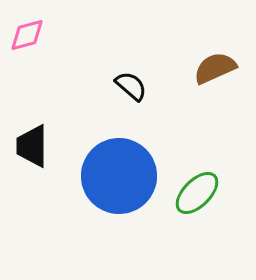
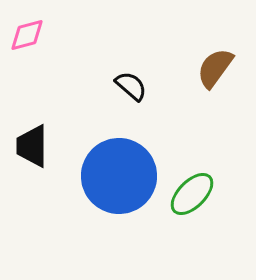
brown semicircle: rotated 30 degrees counterclockwise
green ellipse: moved 5 px left, 1 px down
